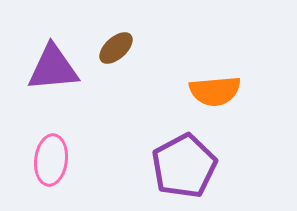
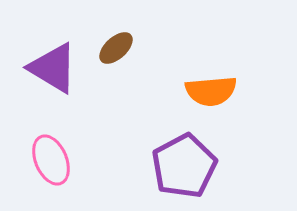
purple triangle: rotated 36 degrees clockwise
orange semicircle: moved 4 px left
pink ellipse: rotated 30 degrees counterclockwise
